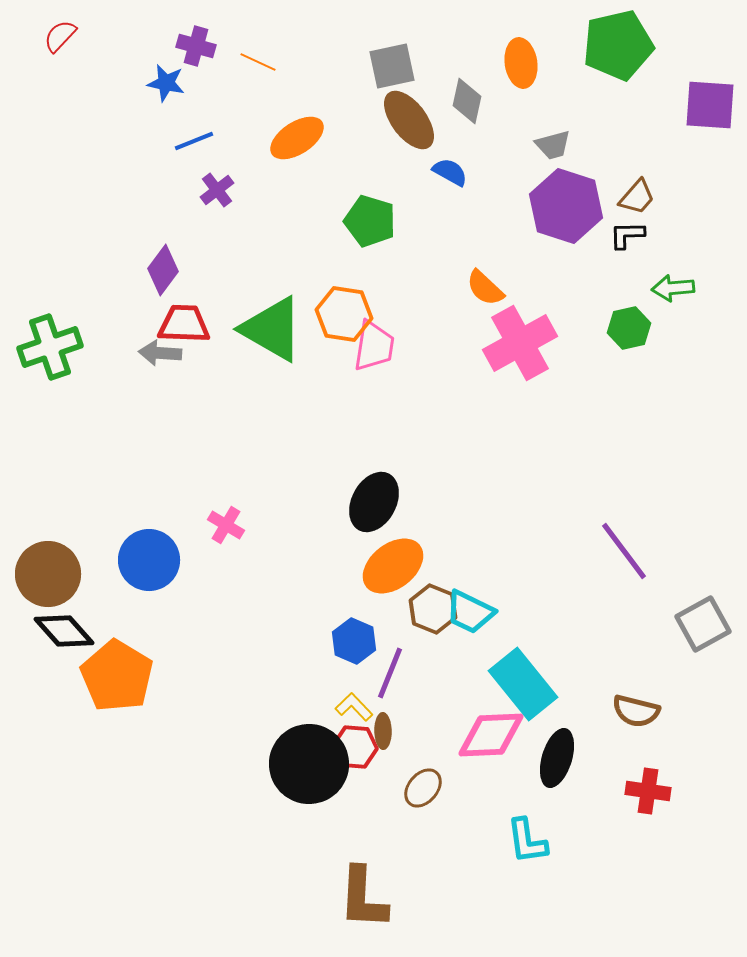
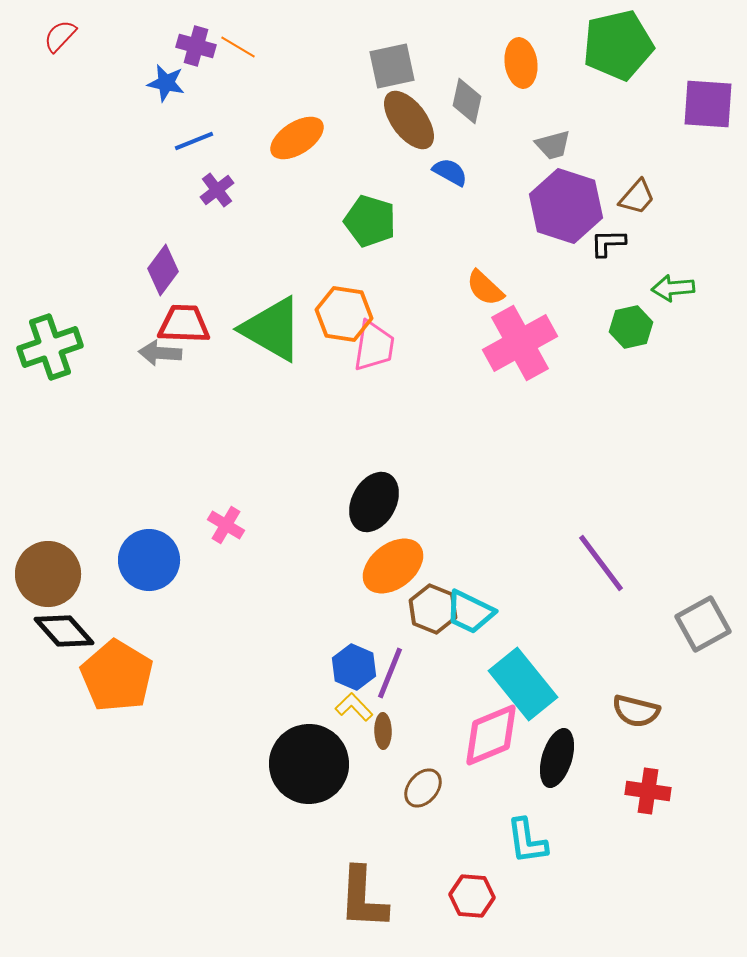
orange line at (258, 62): moved 20 px left, 15 px up; rotated 6 degrees clockwise
purple square at (710, 105): moved 2 px left, 1 px up
black L-shape at (627, 235): moved 19 px left, 8 px down
green hexagon at (629, 328): moved 2 px right, 1 px up
purple line at (624, 551): moved 23 px left, 12 px down
blue hexagon at (354, 641): moved 26 px down
pink diamond at (491, 735): rotated 20 degrees counterclockwise
red hexagon at (355, 747): moved 117 px right, 149 px down
